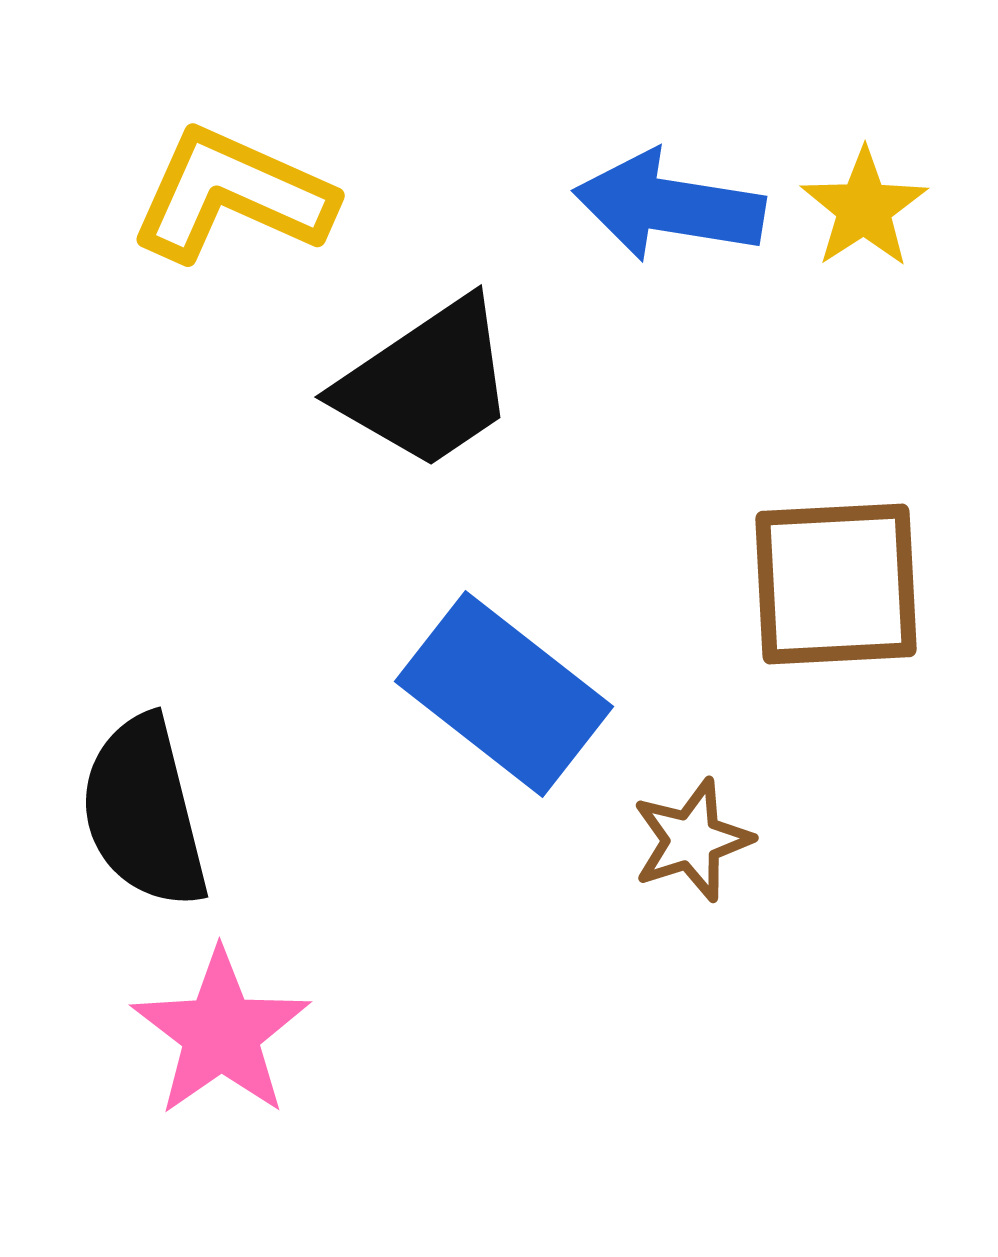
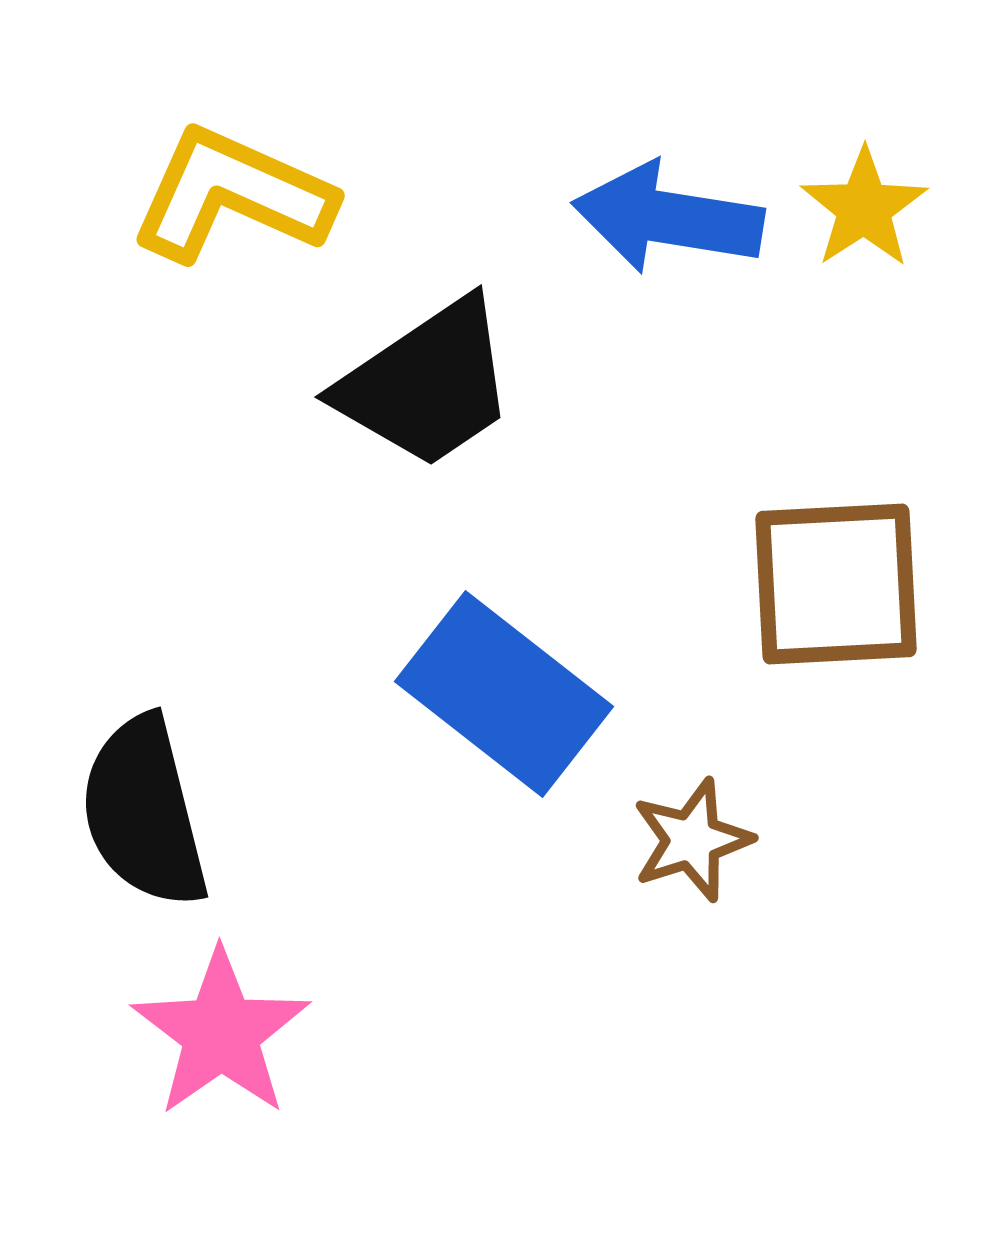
blue arrow: moved 1 px left, 12 px down
